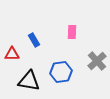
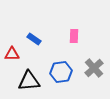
pink rectangle: moved 2 px right, 4 px down
blue rectangle: moved 1 px up; rotated 24 degrees counterclockwise
gray cross: moved 3 px left, 7 px down
black triangle: rotated 15 degrees counterclockwise
